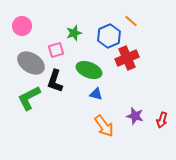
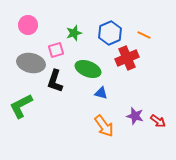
orange line: moved 13 px right, 14 px down; rotated 16 degrees counterclockwise
pink circle: moved 6 px right, 1 px up
blue hexagon: moved 1 px right, 3 px up
gray ellipse: rotated 20 degrees counterclockwise
green ellipse: moved 1 px left, 1 px up
blue triangle: moved 5 px right, 1 px up
green L-shape: moved 8 px left, 8 px down
red arrow: moved 4 px left, 1 px down; rotated 70 degrees counterclockwise
